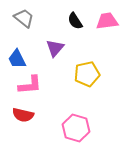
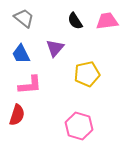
blue trapezoid: moved 4 px right, 5 px up
red semicircle: moved 6 px left; rotated 85 degrees counterclockwise
pink hexagon: moved 3 px right, 2 px up
